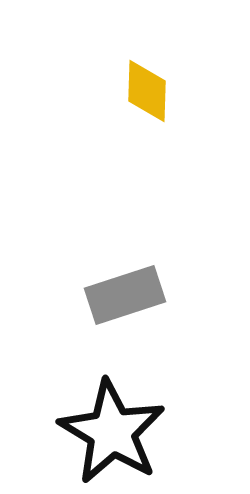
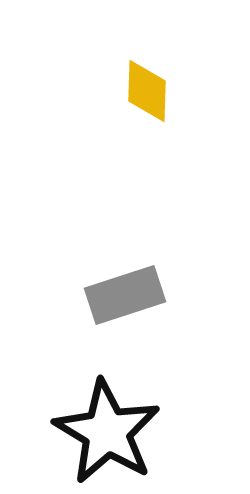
black star: moved 5 px left
